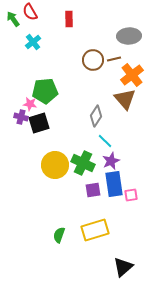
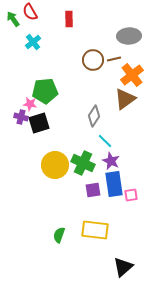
brown triangle: rotated 35 degrees clockwise
gray diamond: moved 2 px left
purple star: rotated 24 degrees counterclockwise
yellow rectangle: rotated 24 degrees clockwise
